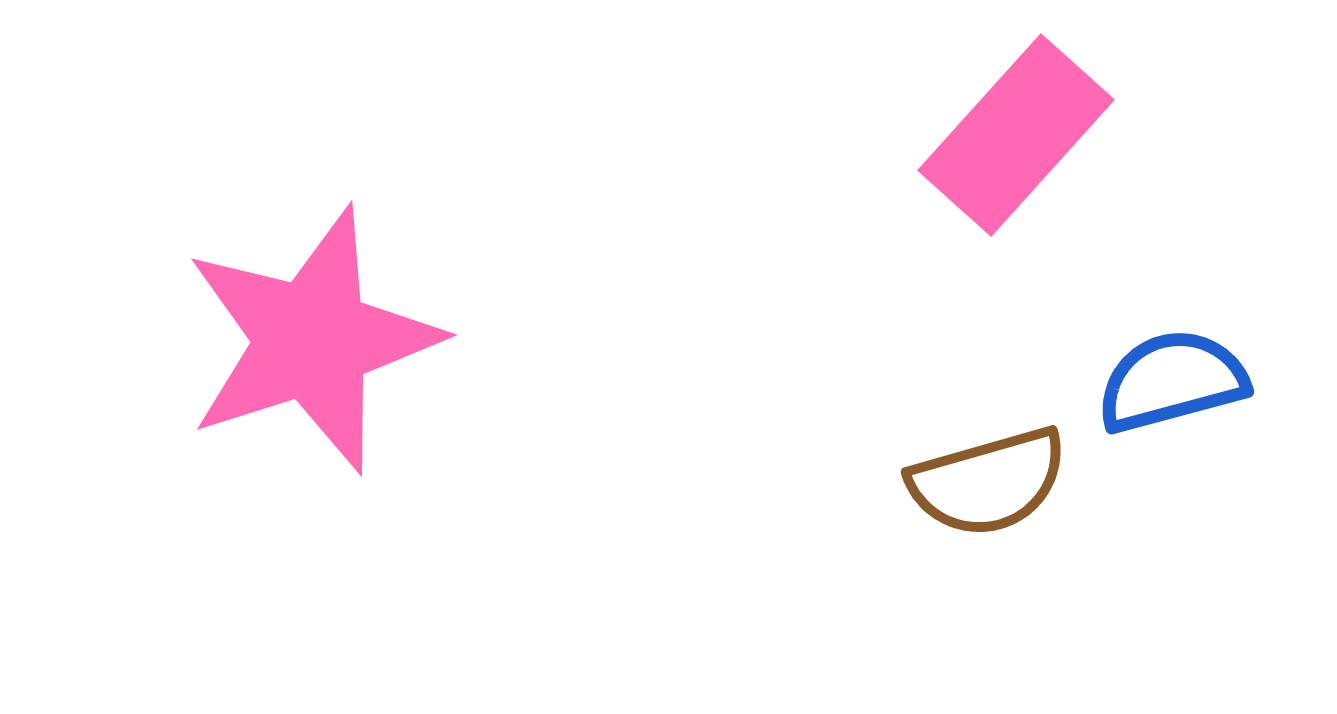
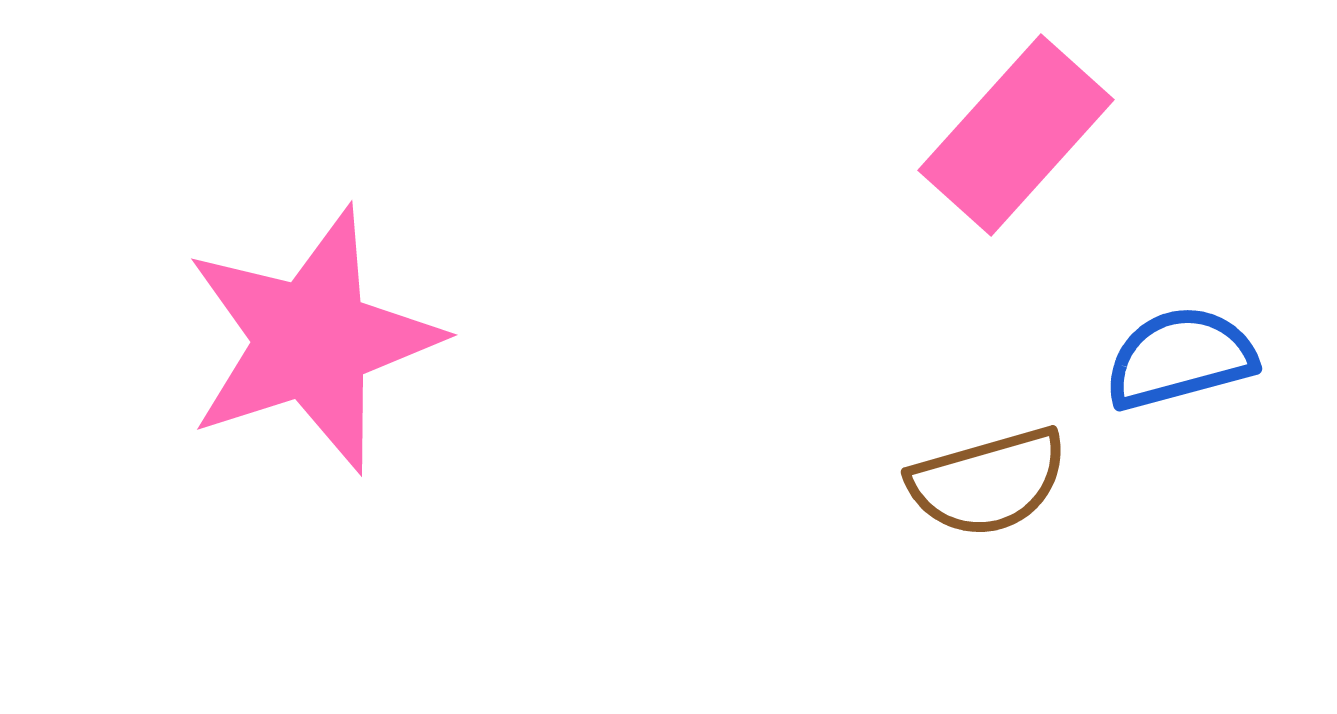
blue semicircle: moved 8 px right, 23 px up
